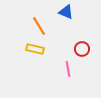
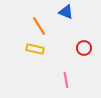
red circle: moved 2 px right, 1 px up
pink line: moved 2 px left, 11 px down
